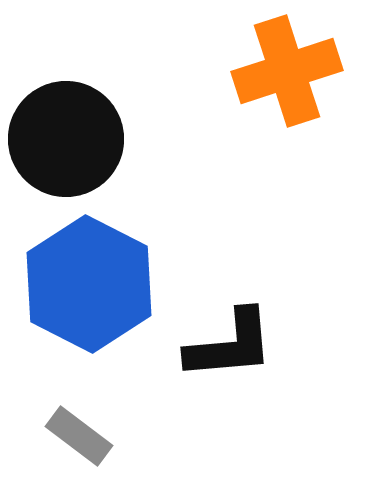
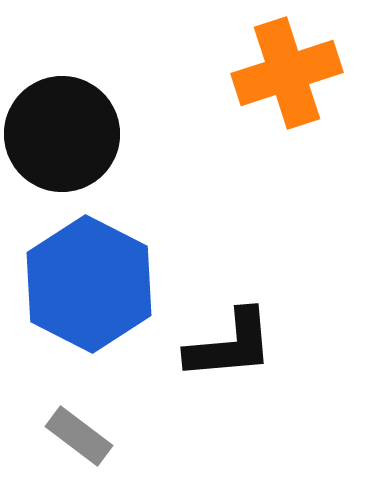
orange cross: moved 2 px down
black circle: moved 4 px left, 5 px up
